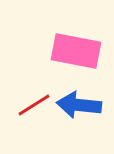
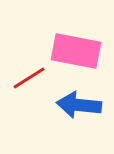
red line: moved 5 px left, 27 px up
